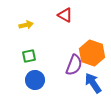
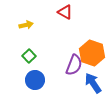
red triangle: moved 3 px up
green square: rotated 32 degrees counterclockwise
